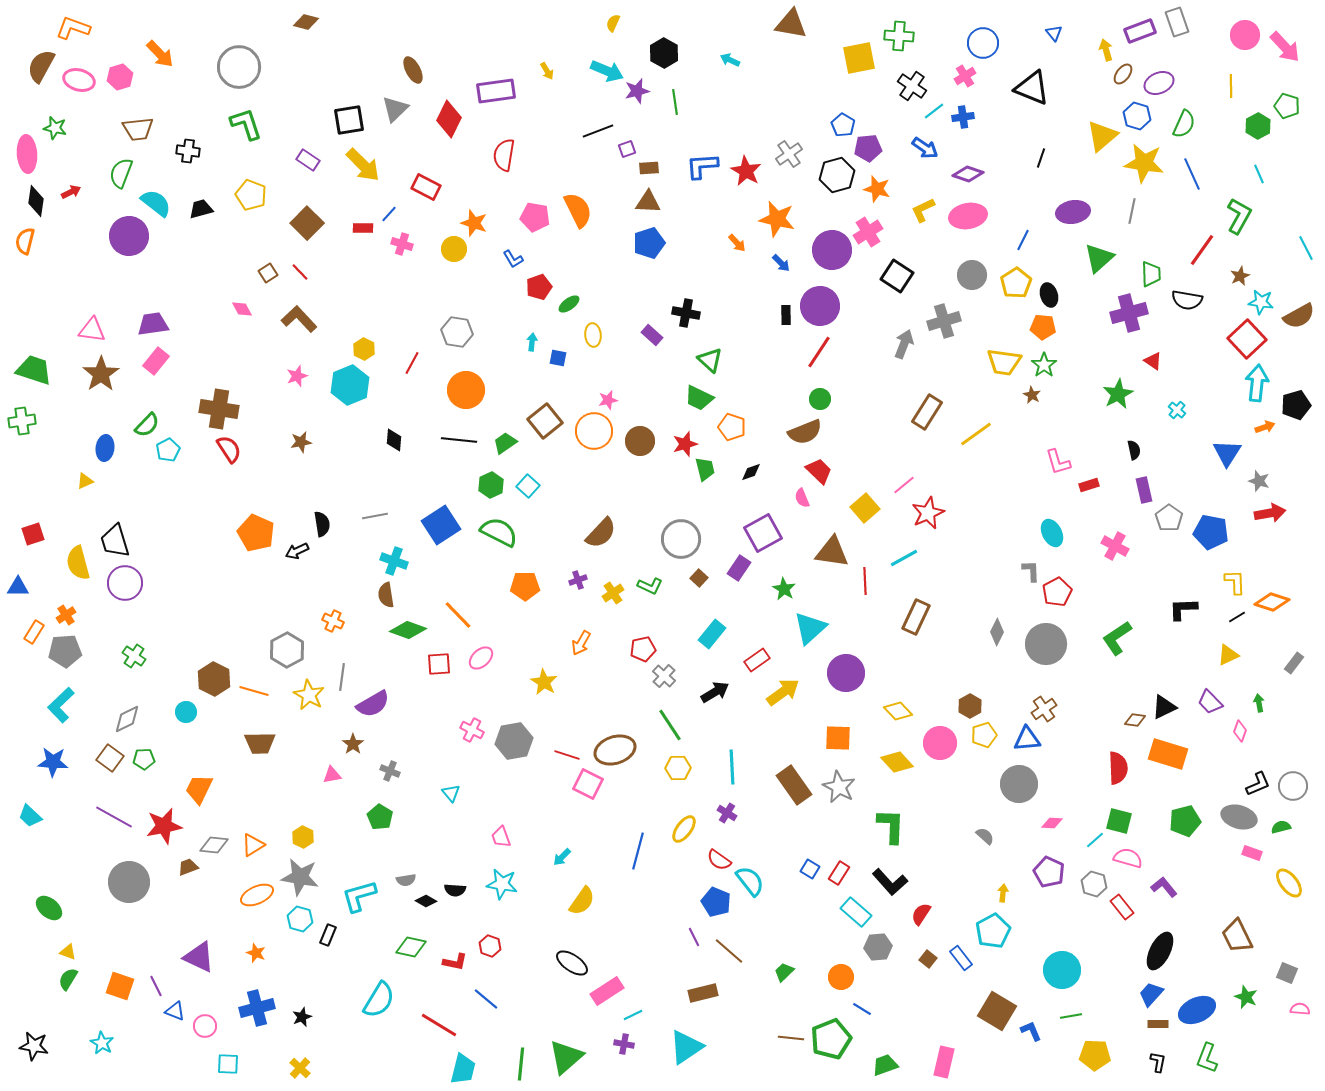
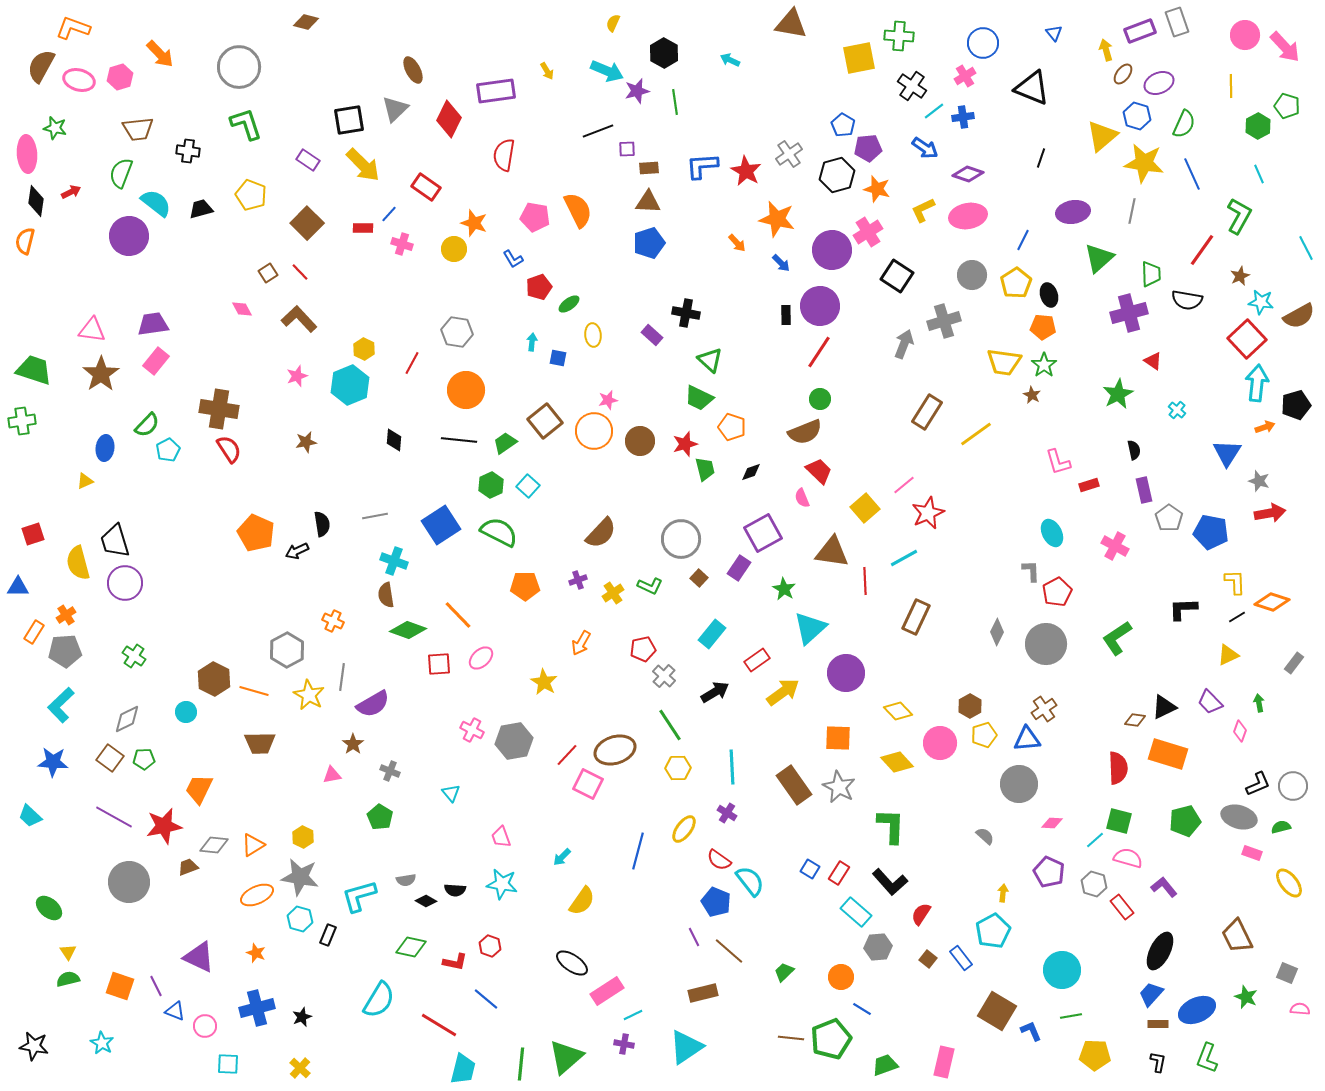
purple square at (627, 149): rotated 18 degrees clockwise
red rectangle at (426, 187): rotated 8 degrees clockwise
brown star at (301, 442): moved 5 px right
red line at (567, 755): rotated 65 degrees counterclockwise
yellow triangle at (68, 952): rotated 36 degrees clockwise
green semicircle at (68, 979): rotated 45 degrees clockwise
